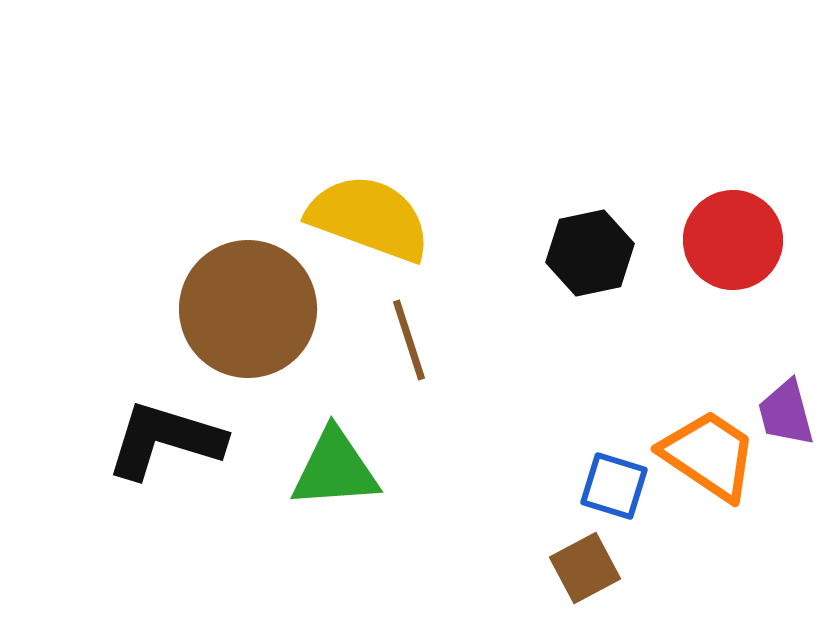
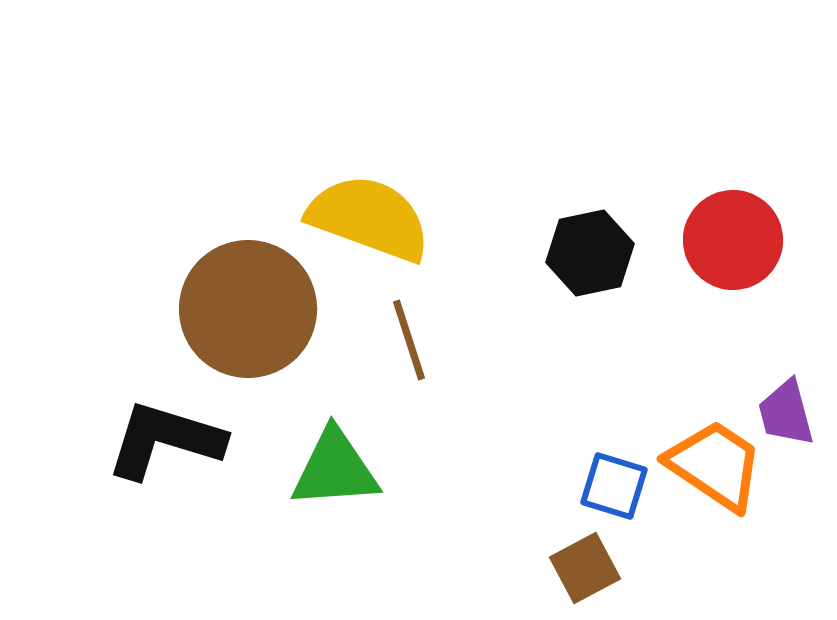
orange trapezoid: moved 6 px right, 10 px down
